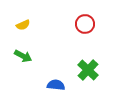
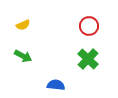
red circle: moved 4 px right, 2 px down
green cross: moved 11 px up
